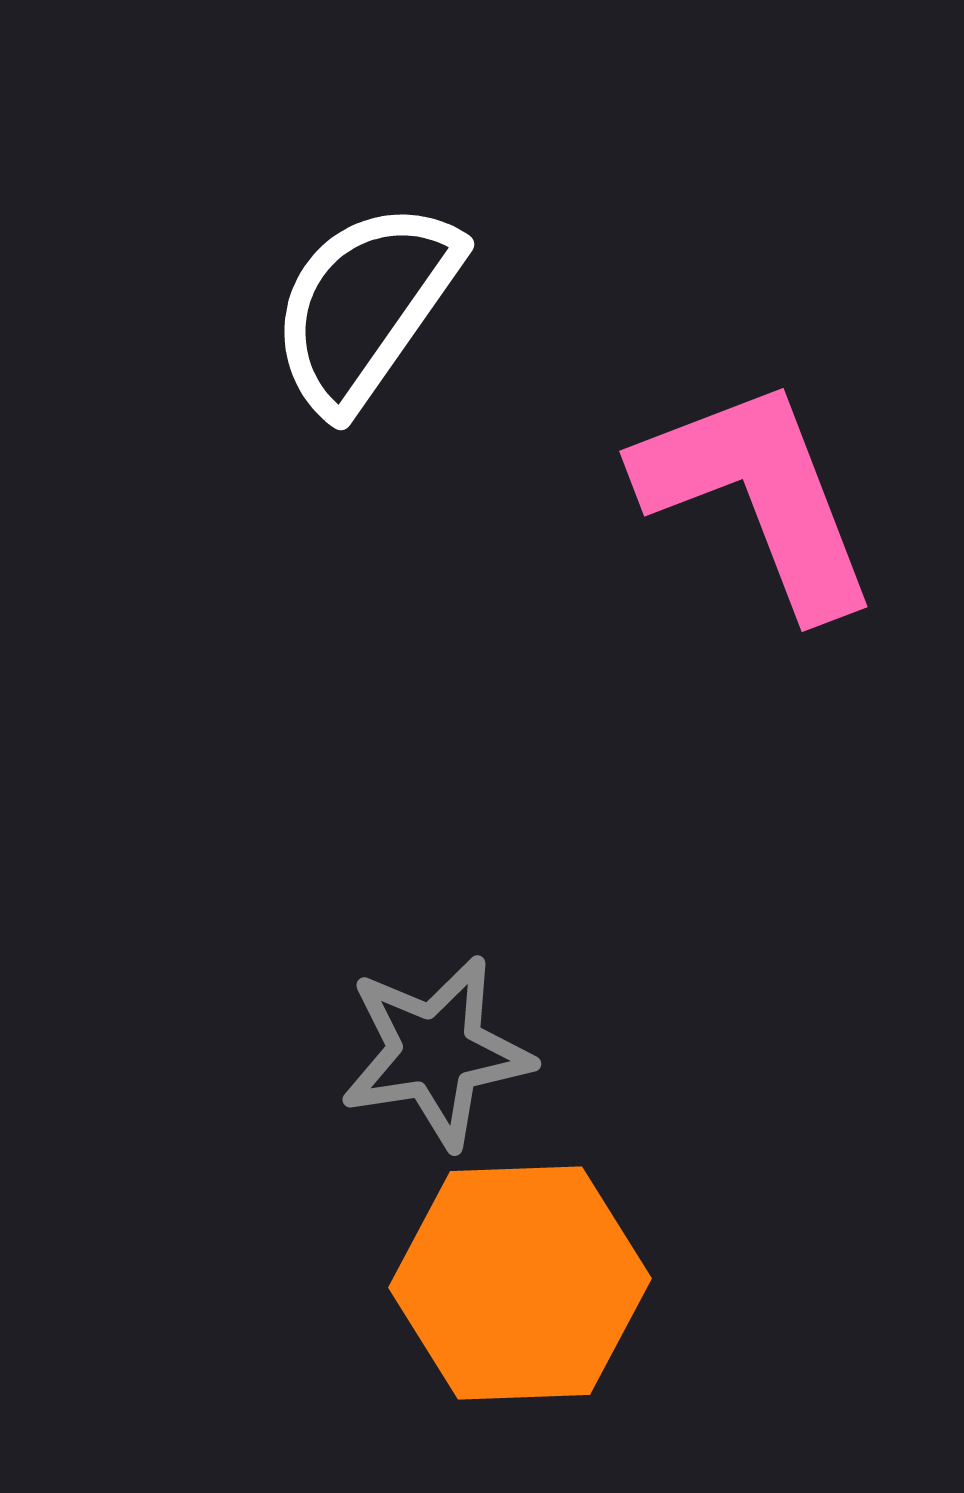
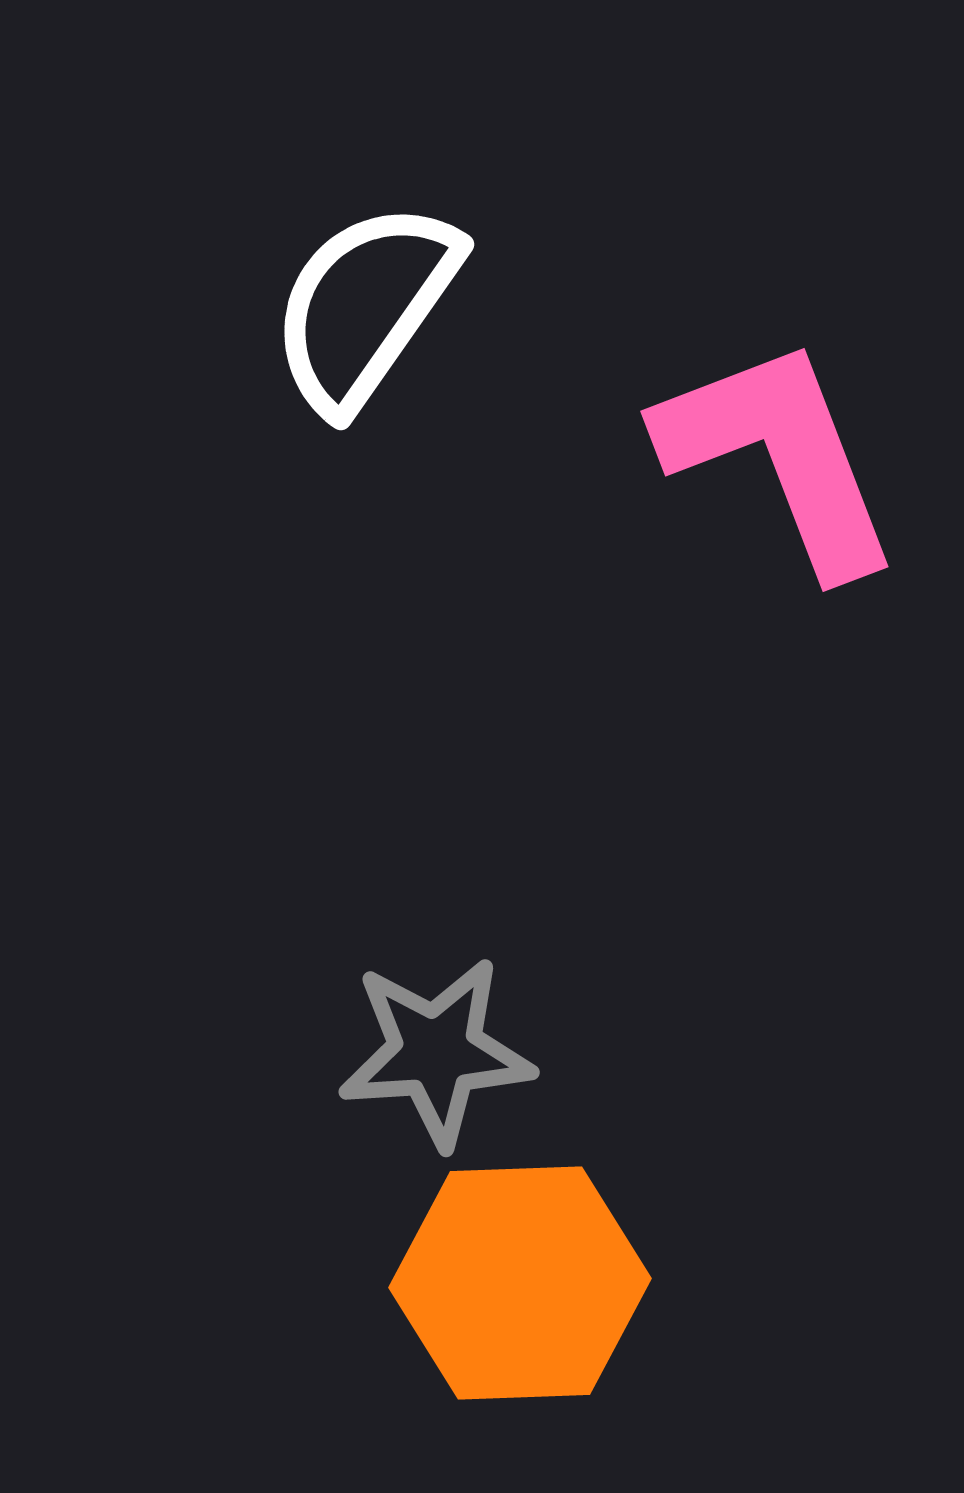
pink L-shape: moved 21 px right, 40 px up
gray star: rotated 5 degrees clockwise
